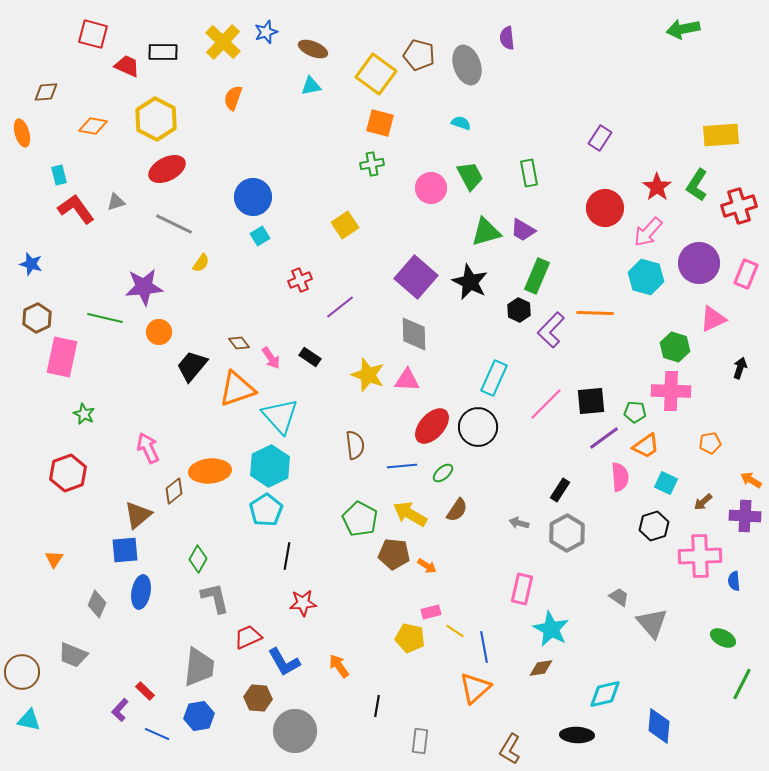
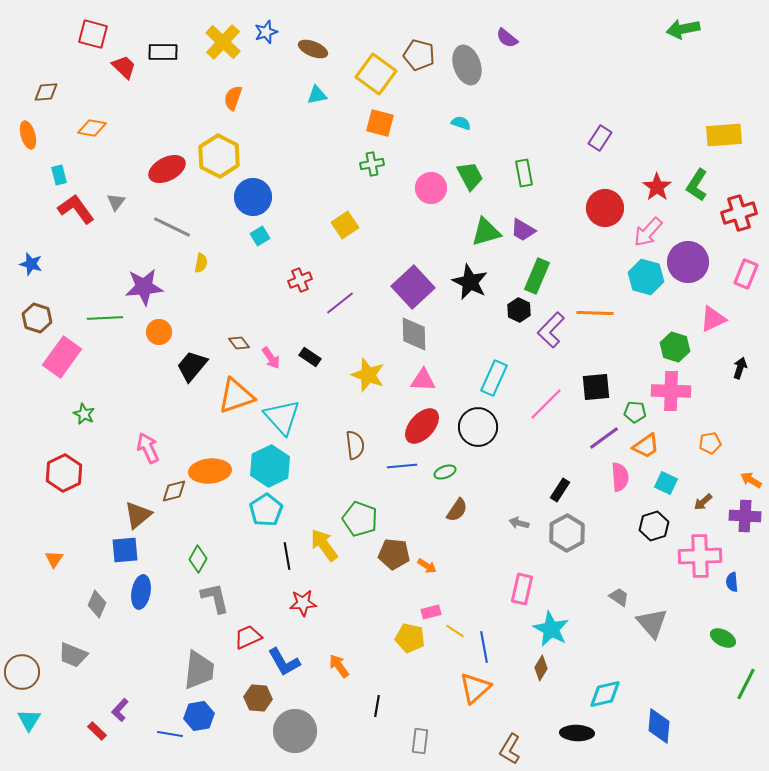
purple semicircle at (507, 38): rotated 45 degrees counterclockwise
red trapezoid at (127, 66): moved 3 px left, 1 px down; rotated 20 degrees clockwise
cyan triangle at (311, 86): moved 6 px right, 9 px down
yellow hexagon at (156, 119): moved 63 px right, 37 px down
orange diamond at (93, 126): moved 1 px left, 2 px down
orange ellipse at (22, 133): moved 6 px right, 2 px down
yellow rectangle at (721, 135): moved 3 px right
green rectangle at (529, 173): moved 5 px left
gray triangle at (116, 202): rotated 36 degrees counterclockwise
red cross at (739, 206): moved 7 px down
gray line at (174, 224): moved 2 px left, 3 px down
yellow semicircle at (201, 263): rotated 24 degrees counterclockwise
purple circle at (699, 263): moved 11 px left, 1 px up
purple square at (416, 277): moved 3 px left, 10 px down; rotated 6 degrees clockwise
purple line at (340, 307): moved 4 px up
brown hexagon at (37, 318): rotated 16 degrees counterclockwise
green line at (105, 318): rotated 16 degrees counterclockwise
pink rectangle at (62, 357): rotated 24 degrees clockwise
pink triangle at (407, 380): moved 16 px right
orange triangle at (237, 389): moved 1 px left, 7 px down
black square at (591, 401): moved 5 px right, 14 px up
cyan triangle at (280, 416): moved 2 px right, 1 px down
red ellipse at (432, 426): moved 10 px left
red hexagon at (68, 473): moved 4 px left; rotated 6 degrees counterclockwise
green ellipse at (443, 473): moved 2 px right, 1 px up; rotated 20 degrees clockwise
brown diamond at (174, 491): rotated 24 degrees clockwise
yellow arrow at (410, 514): moved 86 px left, 31 px down; rotated 24 degrees clockwise
green pentagon at (360, 519): rotated 8 degrees counterclockwise
black line at (287, 556): rotated 20 degrees counterclockwise
blue semicircle at (734, 581): moved 2 px left, 1 px down
gray trapezoid at (199, 667): moved 3 px down
brown diamond at (541, 668): rotated 50 degrees counterclockwise
green line at (742, 684): moved 4 px right
red rectangle at (145, 691): moved 48 px left, 40 px down
cyan triangle at (29, 720): rotated 50 degrees clockwise
blue line at (157, 734): moved 13 px right; rotated 15 degrees counterclockwise
black ellipse at (577, 735): moved 2 px up
